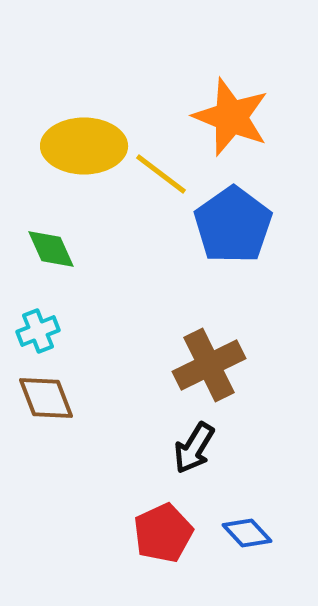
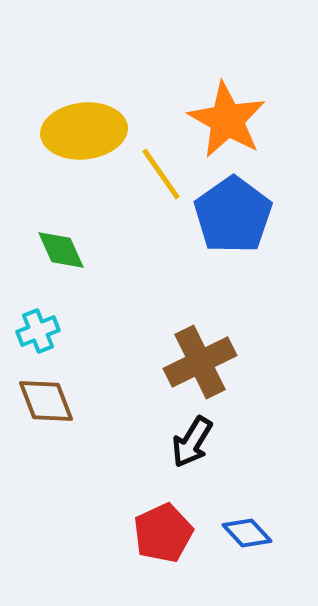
orange star: moved 4 px left, 3 px down; rotated 8 degrees clockwise
yellow ellipse: moved 15 px up; rotated 6 degrees counterclockwise
yellow line: rotated 18 degrees clockwise
blue pentagon: moved 10 px up
green diamond: moved 10 px right, 1 px down
brown cross: moved 9 px left, 3 px up
brown diamond: moved 3 px down
black arrow: moved 2 px left, 6 px up
